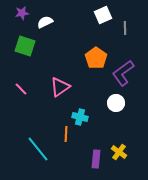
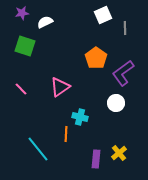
yellow cross: moved 1 px down; rotated 14 degrees clockwise
